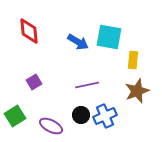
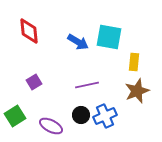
yellow rectangle: moved 1 px right, 2 px down
